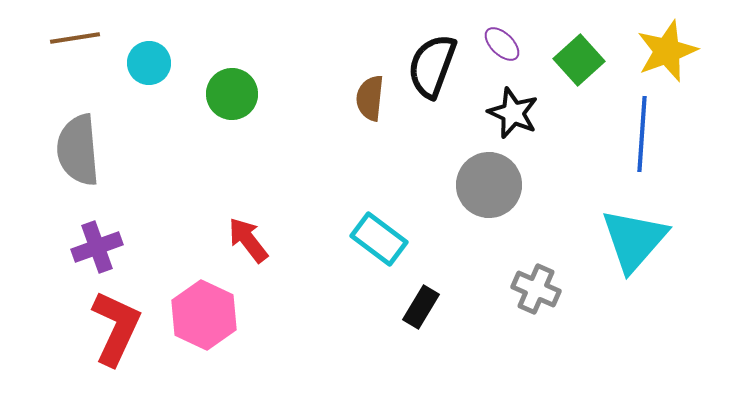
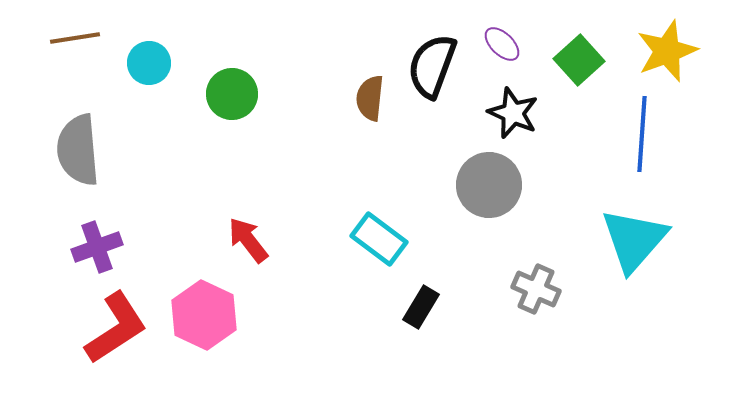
red L-shape: rotated 32 degrees clockwise
